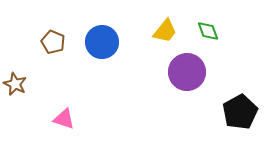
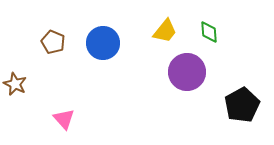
green diamond: moved 1 px right, 1 px down; rotated 15 degrees clockwise
blue circle: moved 1 px right, 1 px down
black pentagon: moved 2 px right, 7 px up
pink triangle: rotated 30 degrees clockwise
